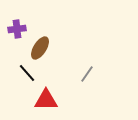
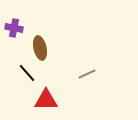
purple cross: moved 3 px left, 1 px up; rotated 18 degrees clockwise
brown ellipse: rotated 45 degrees counterclockwise
gray line: rotated 30 degrees clockwise
